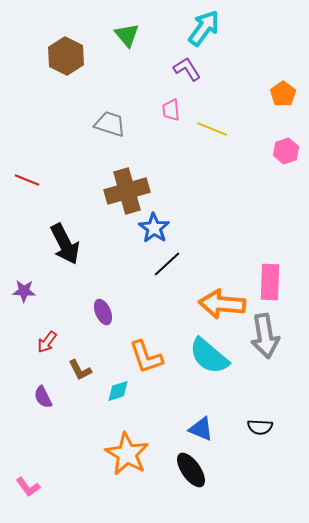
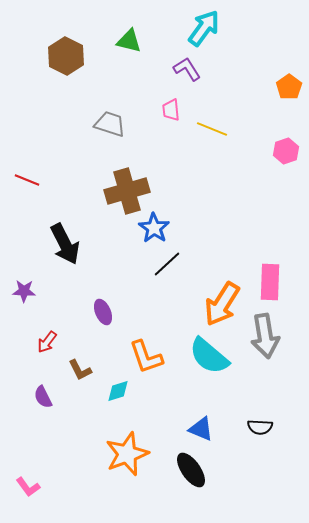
green triangle: moved 2 px right, 6 px down; rotated 36 degrees counterclockwise
orange pentagon: moved 6 px right, 7 px up
orange arrow: rotated 63 degrees counterclockwise
orange star: rotated 21 degrees clockwise
